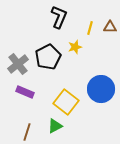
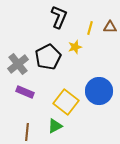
blue circle: moved 2 px left, 2 px down
brown line: rotated 12 degrees counterclockwise
